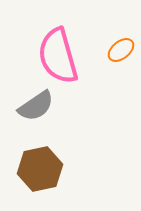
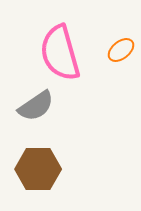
pink semicircle: moved 2 px right, 3 px up
brown hexagon: moved 2 px left; rotated 12 degrees clockwise
